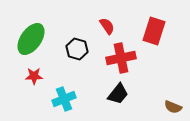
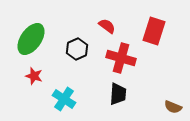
red semicircle: rotated 18 degrees counterclockwise
black hexagon: rotated 20 degrees clockwise
red cross: rotated 28 degrees clockwise
red star: rotated 18 degrees clockwise
black trapezoid: rotated 35 degrees counterclockwise
cyan cross: rotated 35 degrees counterclockwise
